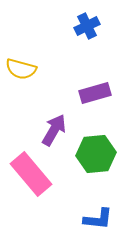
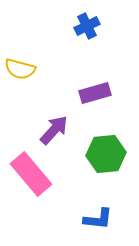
yellow semicircle: moved 1 px left
purple arrow: rotated 12 degrees clockwise
green hexagon: moved 10 px right
